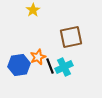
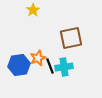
brown square: moved 1 px down
orange star: moved 1 px down
cyan cross: rotated 18 degrees clockwise
